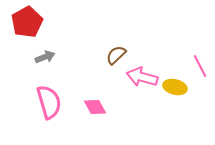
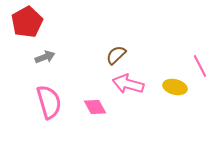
pink arrow: moved 14 px left, 7 px down
